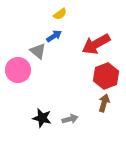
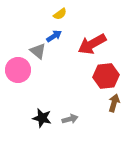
red arrow: moved 4 px left
red hexagon: rotated 15 degrees clockwise
brown arrow: moved 10 px right
